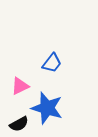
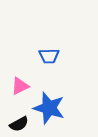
blue trapezoid: moved 3 px left, 7 px up; rotated 50 degrees clockwise
blue star: moved 2 px right
